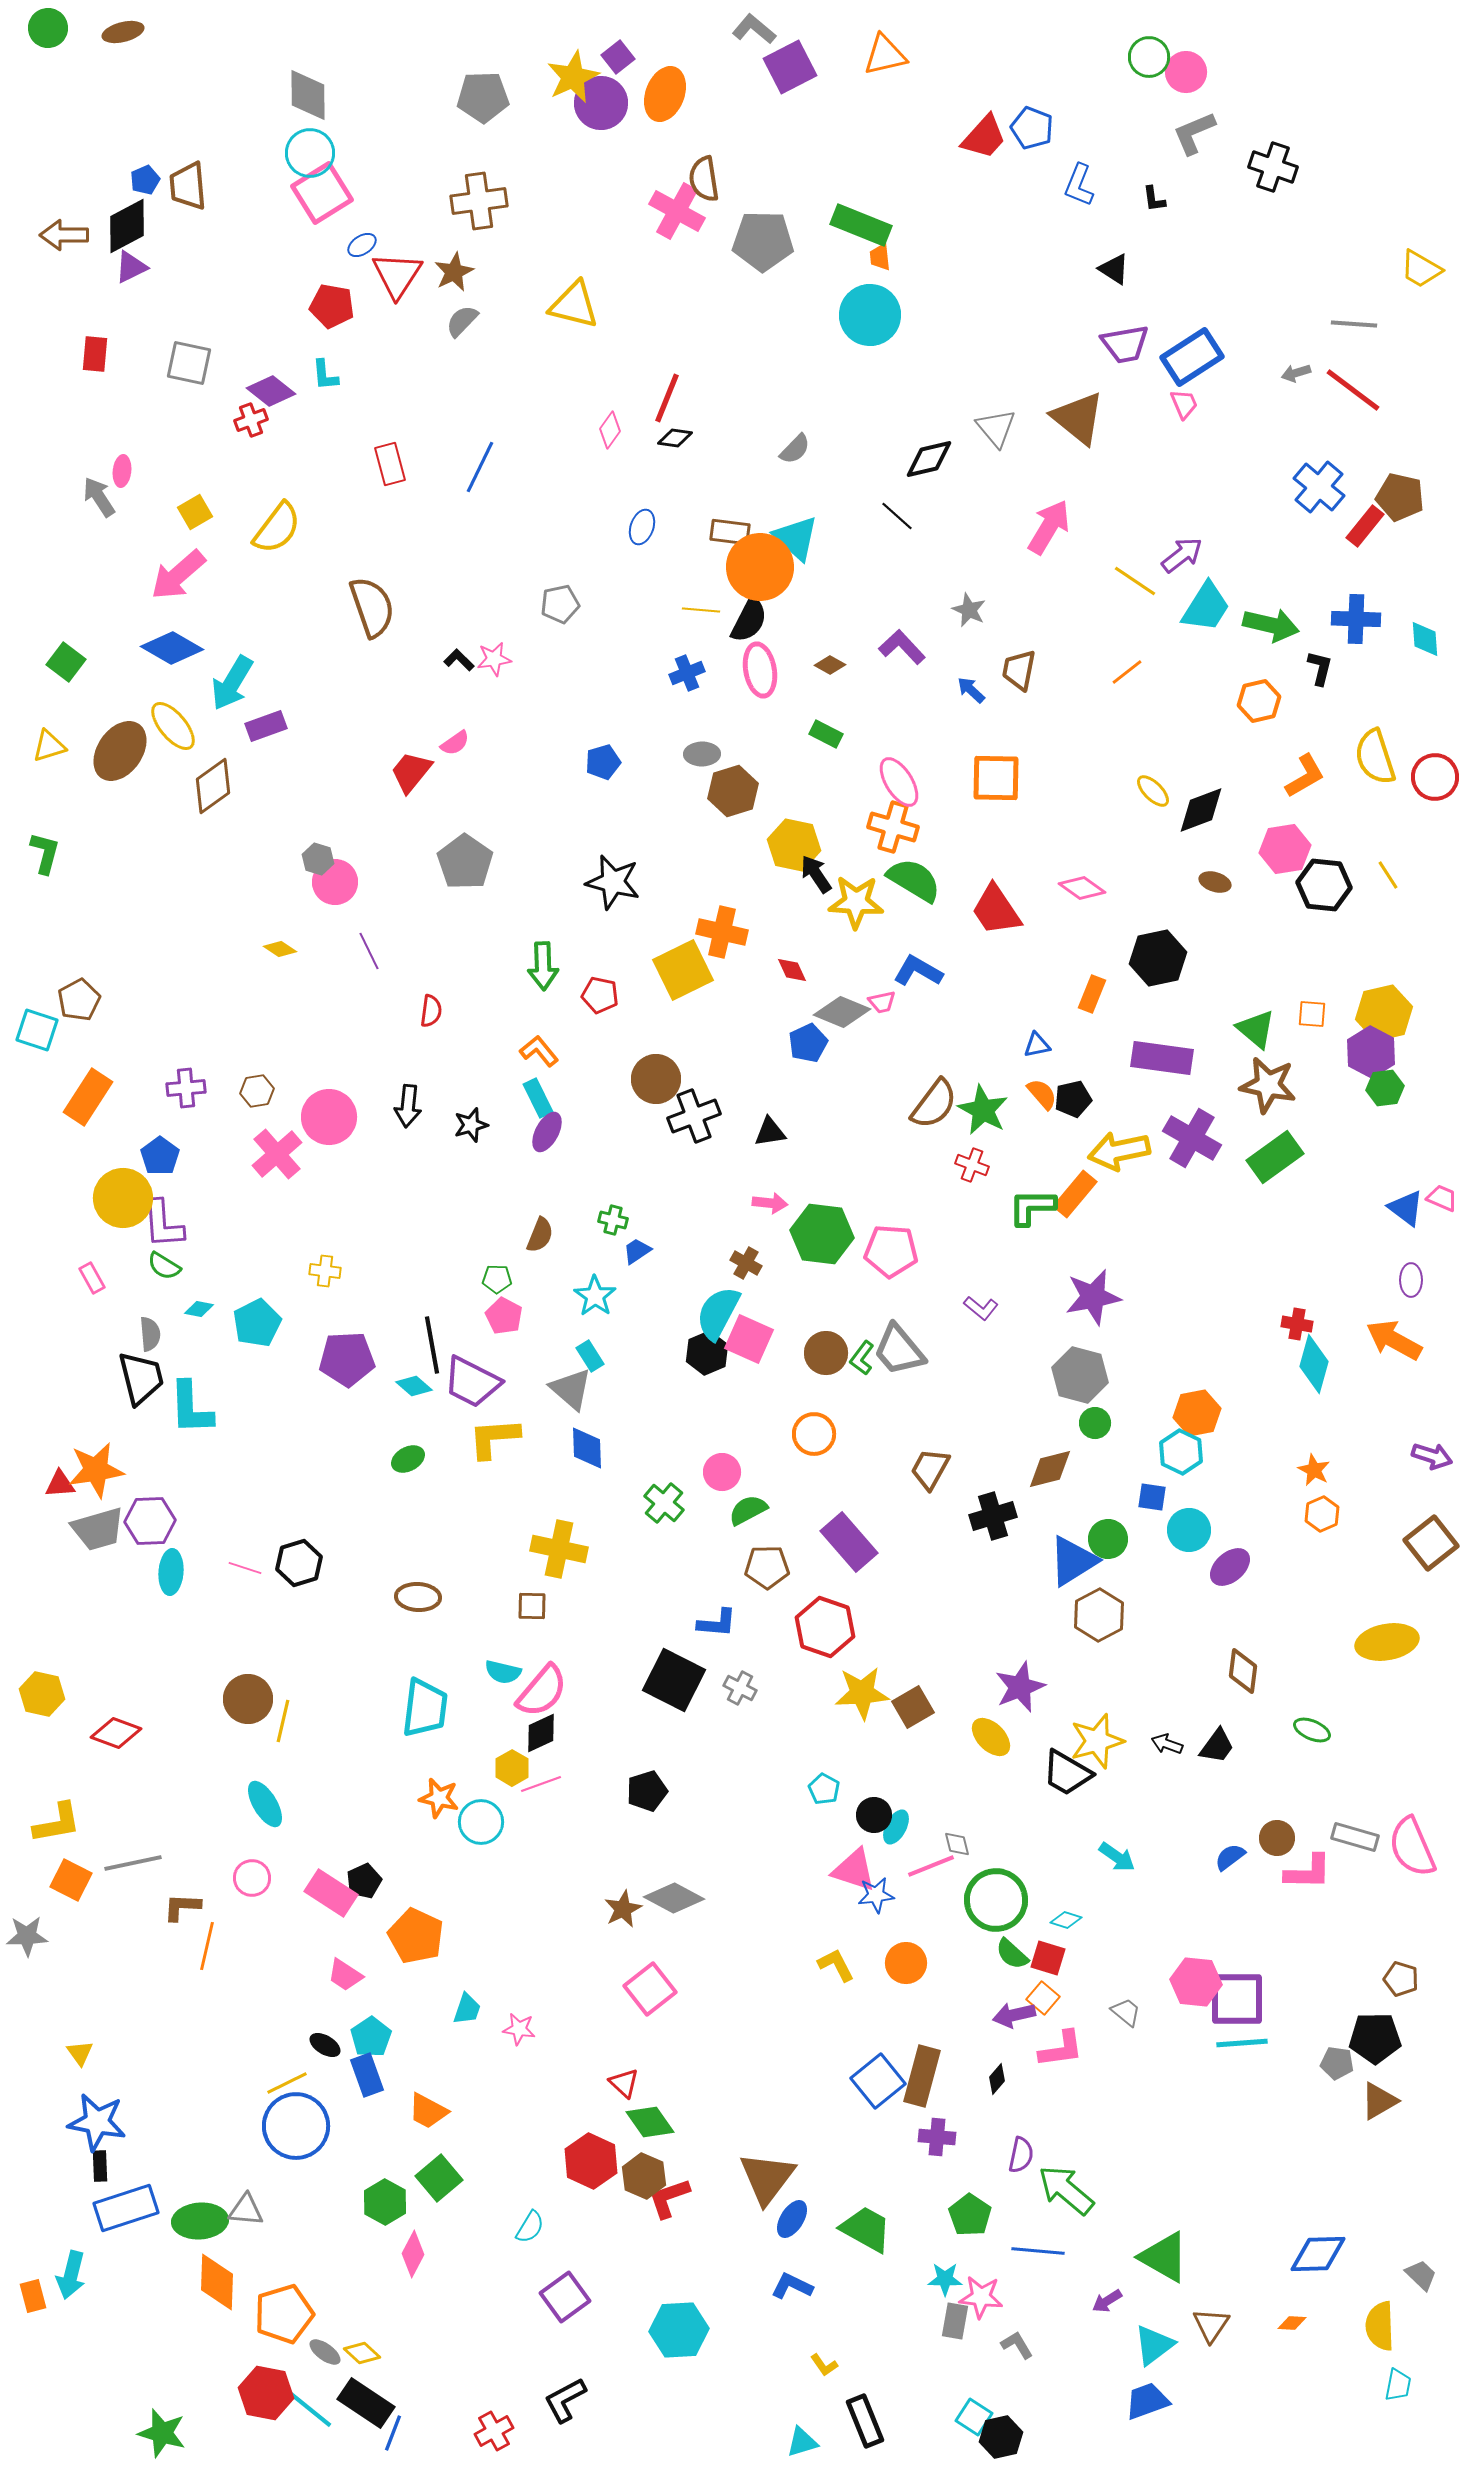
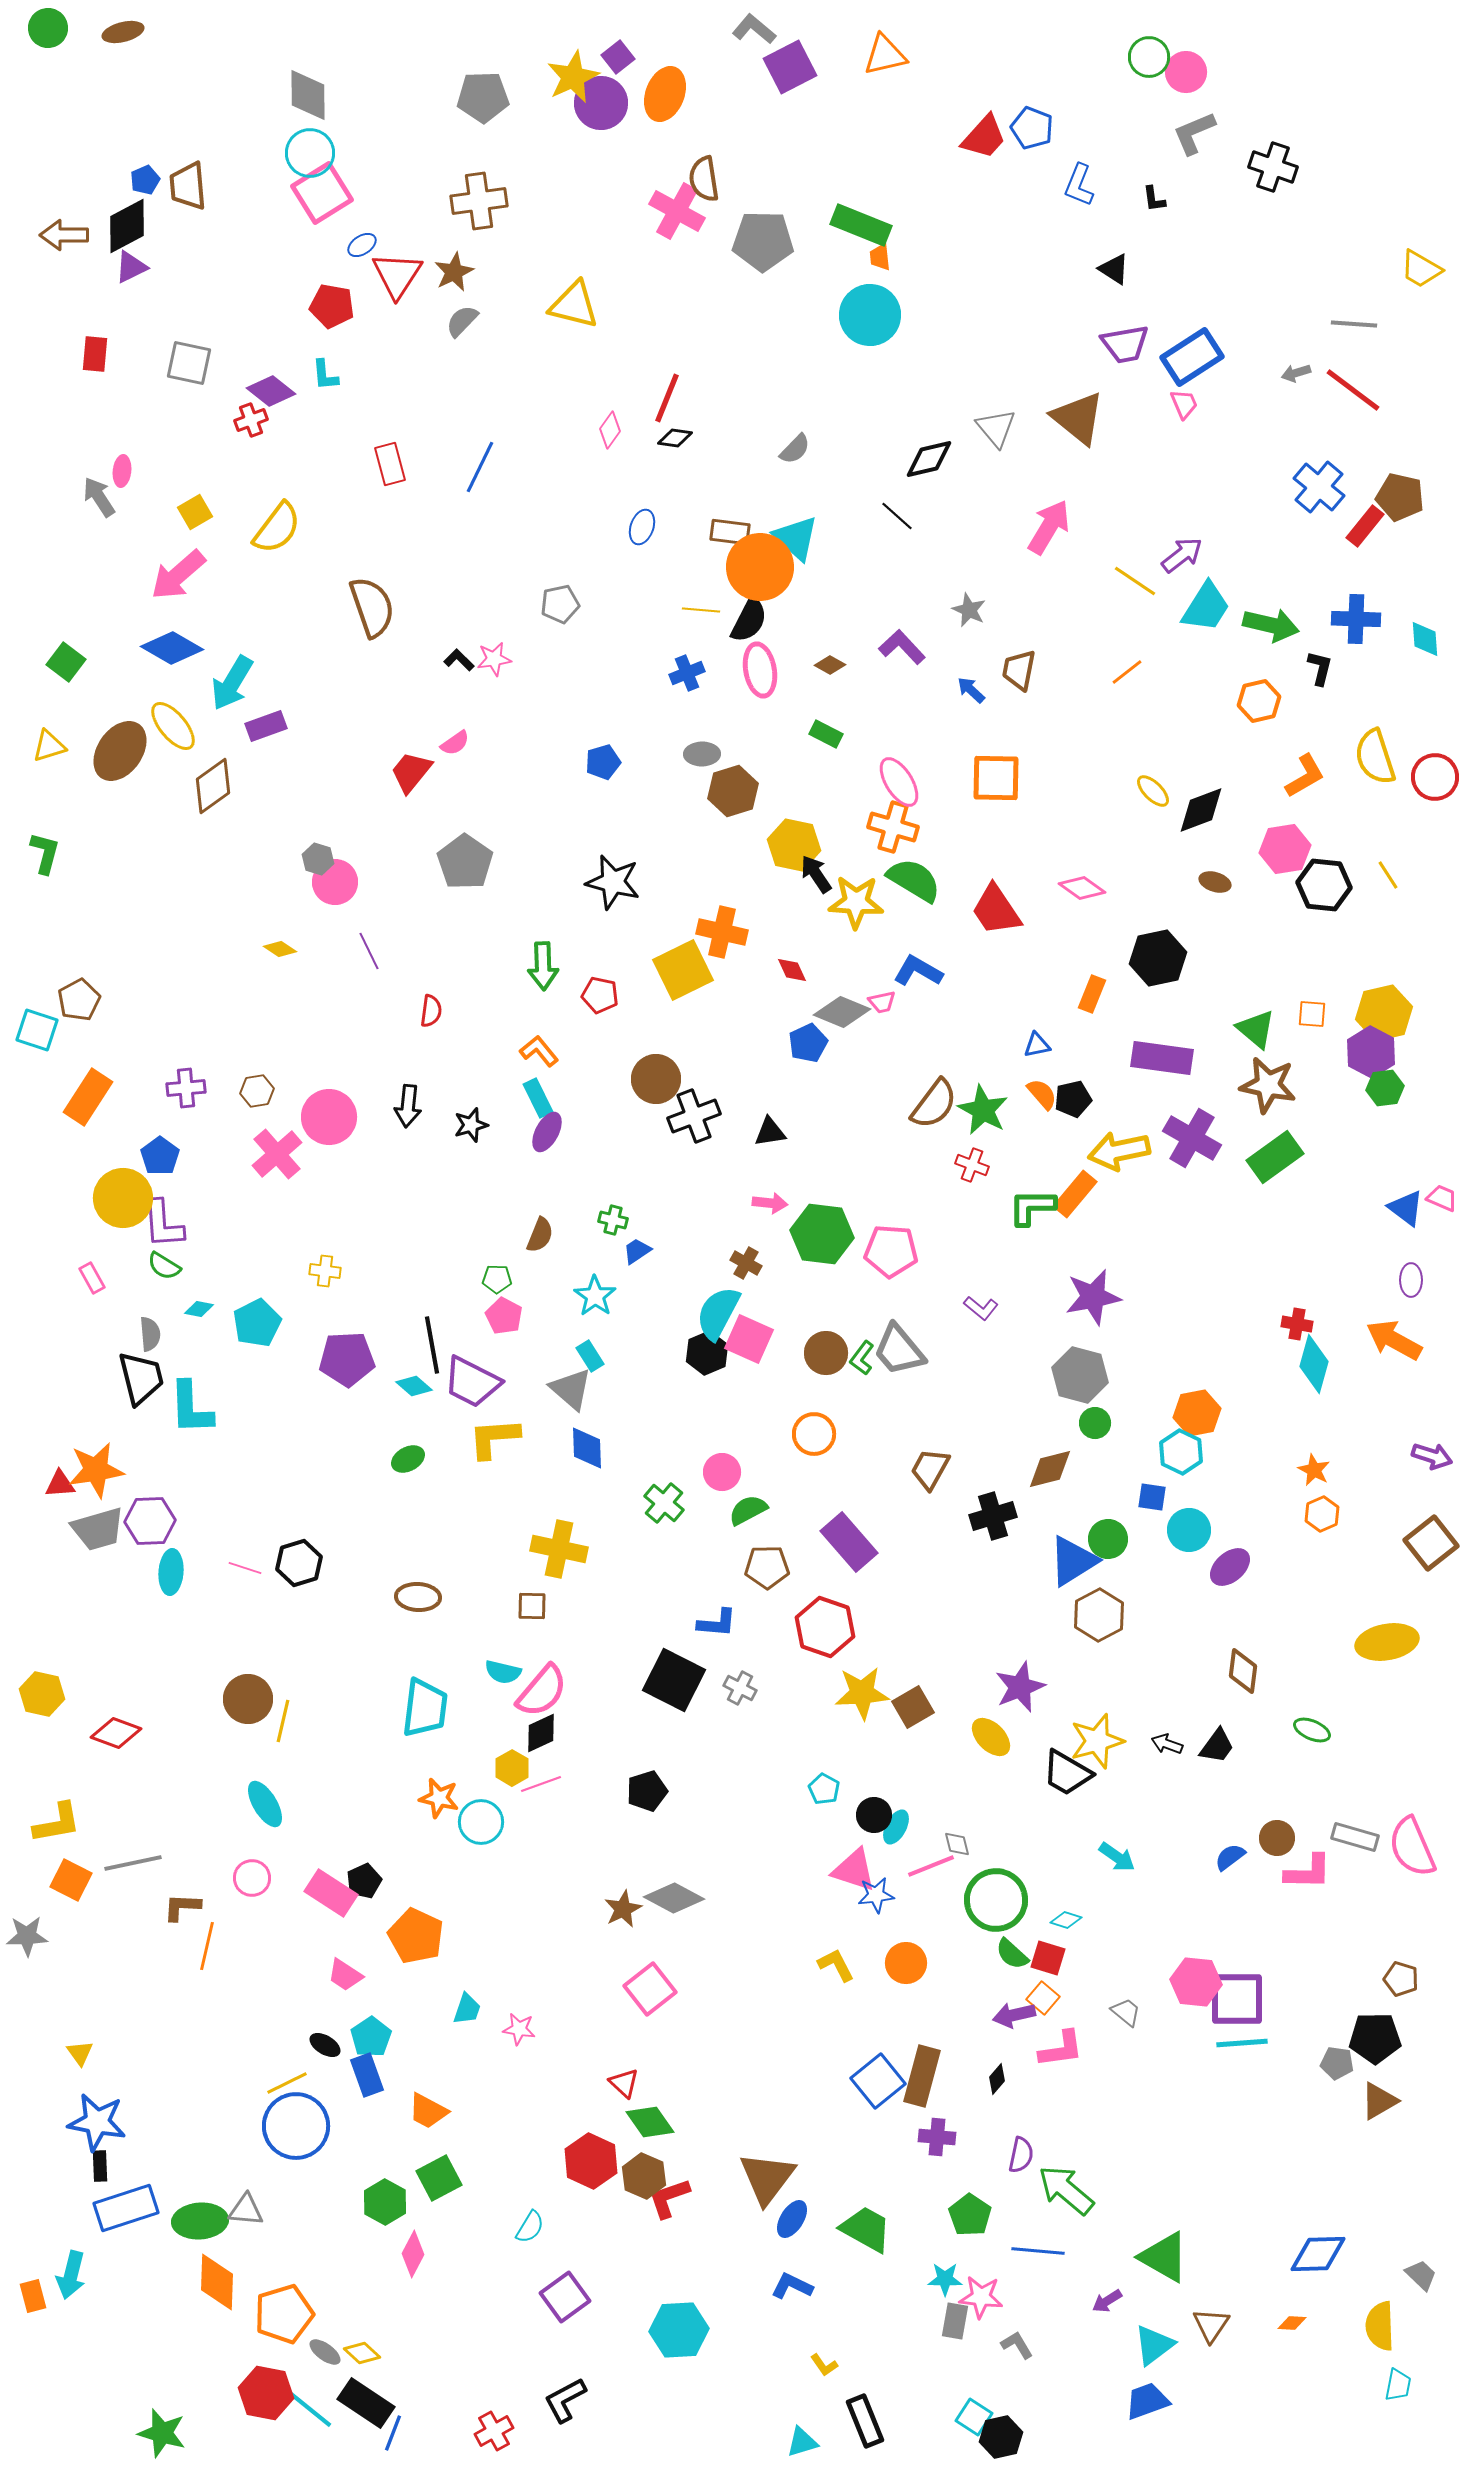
green square at (439, 2178): rotated 12 degrees clockwise
